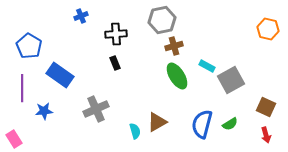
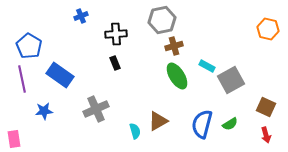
purple line: moved 9 px up; rotated 12 degrees counterclockwise
brown triangle: moved 1 px right, 1 px up
pink rectangle: rotated 24 degrees clockwise
